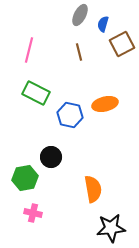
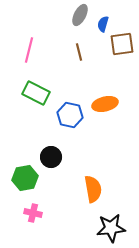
brown square: rotated 20 degrees clockwise
